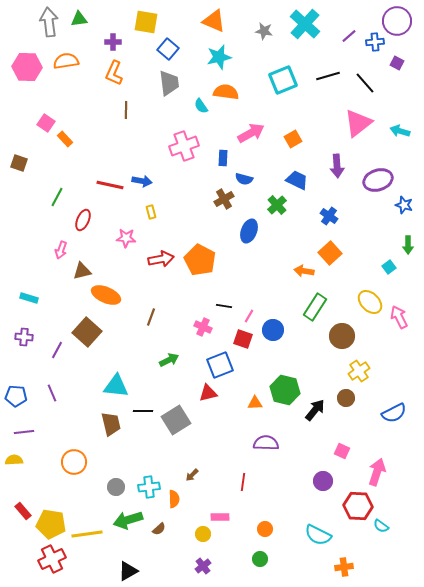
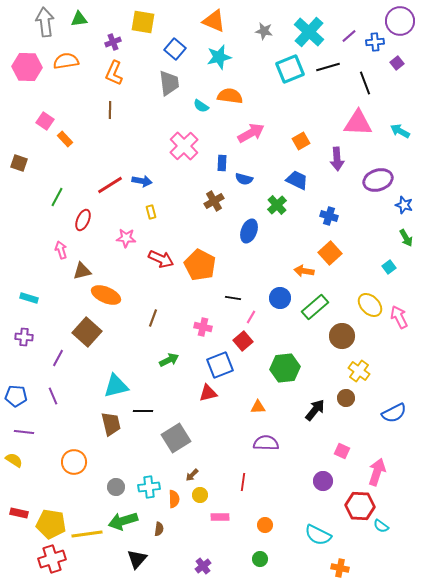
purple circle at (397, 21): moved 3 px right
gray arrow at (49, 22): moved 4 px left
yellow square at (146, 22): moved 3 px left
cyan cross at (305, 24): moved 4 px right, 8 px down
purple cross at (113, 42): rotated 21 degrees counterclockwise
blue square at (168, 49): moved 7 px right
purple square at (397, 63): rotated 24 degrees clockwise
black line at (328, 76): moved 9 px up
cyan square at (283, 80): moved 7 px right, 11 px up
black line at (365, 83): rotated 20 degrees clockwise
orange semicircle at (226, 92): moved 4 px right, 4 px down
cyan semicircle at (201, 106): rotated 21 degrees counterclockwise
brown line at (126, 110): moved 16 px left
pink square at (46, 123): moved 1 px left, 2 px up
pink triangle at (358, 123): rotated 40 degrees clockwise
cyan arrow at (400, 131): rotated 12 degrees clockwise
orange square at (293, 139): moved 8 px right, 2 px down
pink cross at (184, 146): rotated 24 degrees counterclockwise
blue rectangle at (223, 158): moved 1 px left, 5 px down
purple arrow at (337, 166): moved 7 px up
red line at (110, 185): rotated 44 degrees counterclockwise
brown cross at (224, 199): moved 10 px left, 2 px down
blue cross at (329, 216): rotated 18 degrees counterclockwise
green arrow at (408, 245): moved 2 px left, 7 px up; rotated 30 degrees counterclockwise
pink arrow at (61, 250): rotated 144 degrees clockwise
red arrow at (161, 259): rotated 35 degrees clockwise
orange pentagon at (200, 260): moved 5 px down
yellow ellipse at (370, 302): moved 3 px down
black line at (224, 306): moved 9 px right, 8 px up
green rectangle at (315, 307): rotated 16 degrees clockwise
pink line at (249, 316): moved 2 px right, 1 px down
brown line at (151, 317): moved 2 px right, 1 px down
pink cross at (203, 327): rotated 12 degrees counterclockwise
blue circle at (273, 330): moved 7 px right, 32 px up
red square at (243, 339): moved 2 px down; rotated 30 degrees clockwise
purple line at (57, 350): moved 1 px right, 8 px down
yellow cross at (359, 371): rotated 20 degrees counterclockwise
cyan triangle at (116, 386): rotated 20 degrees counterclockwise
green hexagon at (285, 390): moved 22 px up; rotated 20 degrees counterclockwise
purple line at (52, 393): moved 1 px right, 3 px down
orange triangle at (255, 403): moved 3 px right, 4 px down
gray square at (176, 420): moved 18 px down
purple line at (24, 432): rotated 12 degrees clockwise
yellow semicircle at (14, 460): rotated 36 degrees clockwise
red hexagon at (358, 506): moved 2 px right
red rectangle at (23, 511): moved 4 px left, 2 px down; rotated 36 degrees counterclockwise
green arrow at (128, 520): moved 5 px left, 1 px down
brown semicircle at (159, 529): rotated 40 degrees counterclockwise
orange circle at (265, 529): moved 4 px up
yellow circle at (203, 534): moved 3 px left, 39 px up
red cross at (52, 559): rotated 8 degrees clockwise
orange cross at (344, 567): moved 4 px left, 1 px down; rotated 18 degrees clockwise
black triangle at (128, 571): moved 9 px right, 12 px up; rotated 20 degrees counterclockwise
